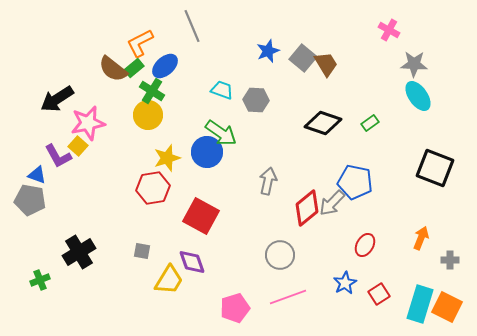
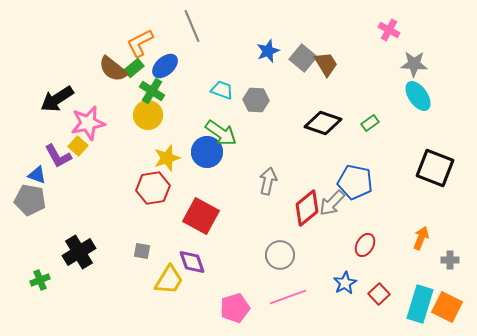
red square at (379, 294): rotated 10 degrees counterclockwise
